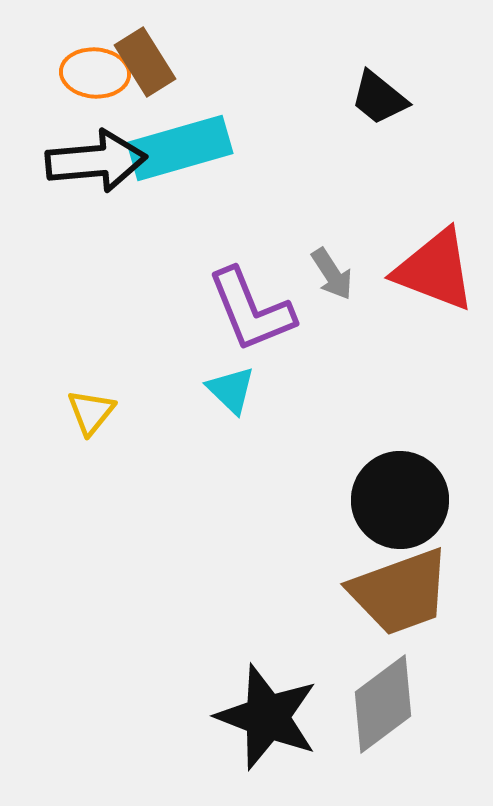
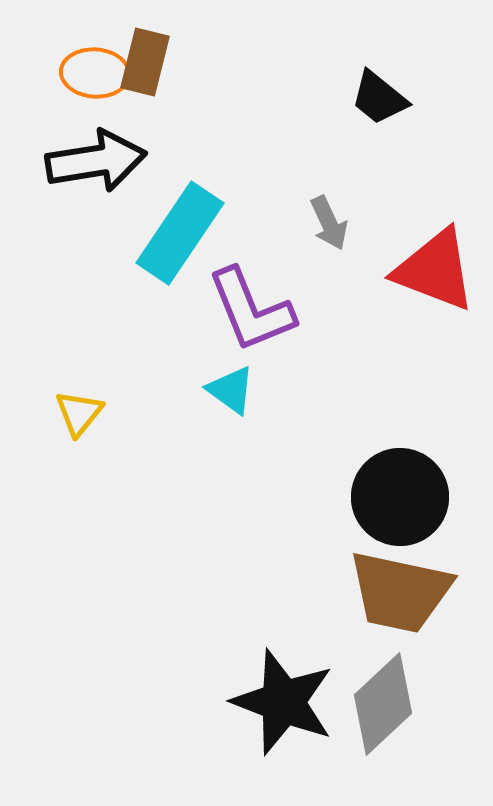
brown rectangle: rotated 46 degrees clockwise
cyan rectangle: moved 85 px down; rotated 40 degrees counterclockwise
black arrow: rotated 4 degrees counterclockwise
gray arrow: moved 3 px left, 51 px up; rotated 8 degrees clockwise
cyan triangle: rotated 8 degrees counterclockwise
yellow triangle: moved 12 px left, 1 px down
black circle: moved 3 px up
brown trapezoid: rotated 32 degrees clockwise
gray diamond: rotated 6 degrees counterclockwise
black star: moved 16 px right, 15 px up
